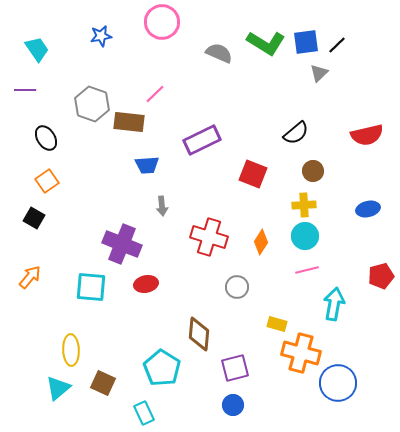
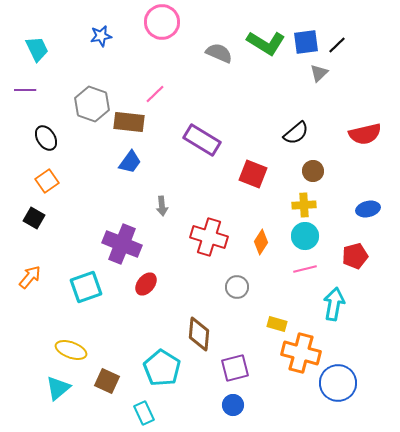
cyan trapezoid at (37, 49): rotated 8 degrees clockwise
red semicircle at (367, 135): moved 2 px left, 1 px up
purple rectangle at (202, 140): rotated 57 degrees clockwise
blue trapezoid at (147, 165): moved 17 px left, 3 px up; rotated 50 degrees counterclockwise
pink line at (307, 270): moved 2 px left, 1 px up
red pentagon at (381, 276): moved 26 px left, 20 px up
red ellipse at (146, 284): rotated 40 degrees counterclockwise
cyan square at (91, 287): moved 5 px left; rotated 24 degrees counterclockwise
yellow ellipse at (71, 350): rotated 68 degrees counterclockwise
brown square at (103, 383): moved 4 px right, 2 px up
